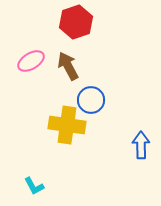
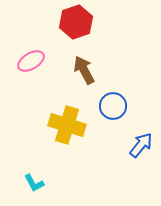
brown arrow: moved 16 px right, 4 px down
blue circle: moved 22 px right, 6 px down
yellow cross: rotated 9 degrees clockwise
blue arrow: rotated 40 degrees clockwise
cyan L-shape: moved 3 px up
